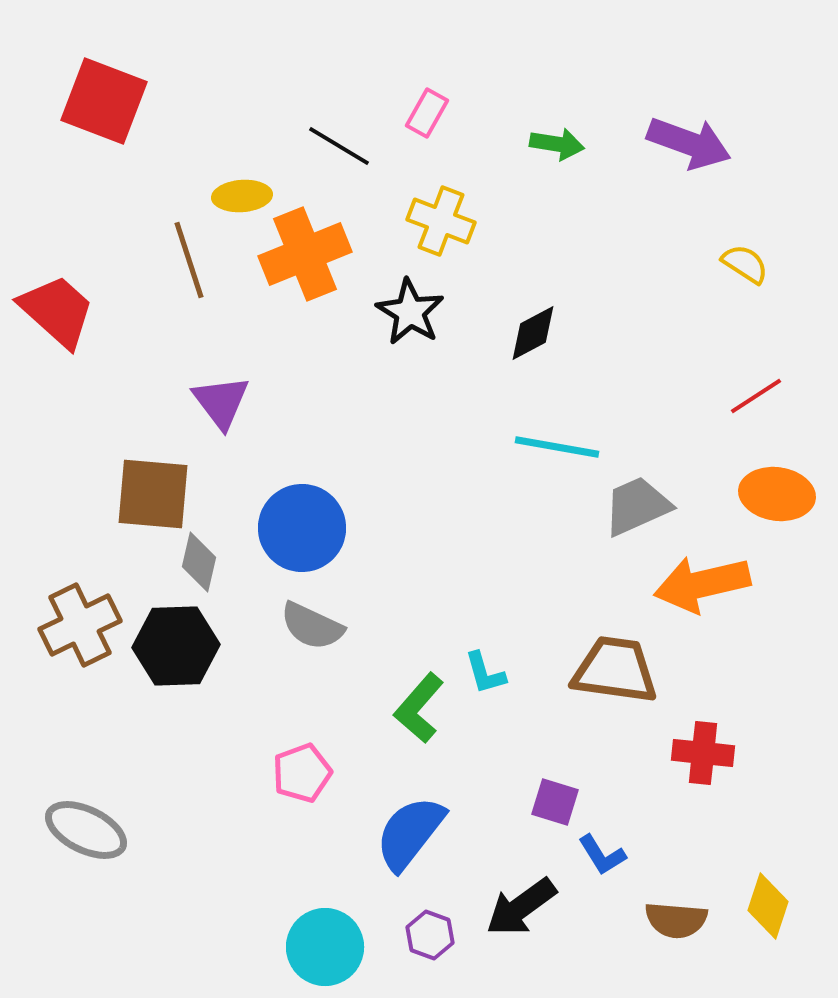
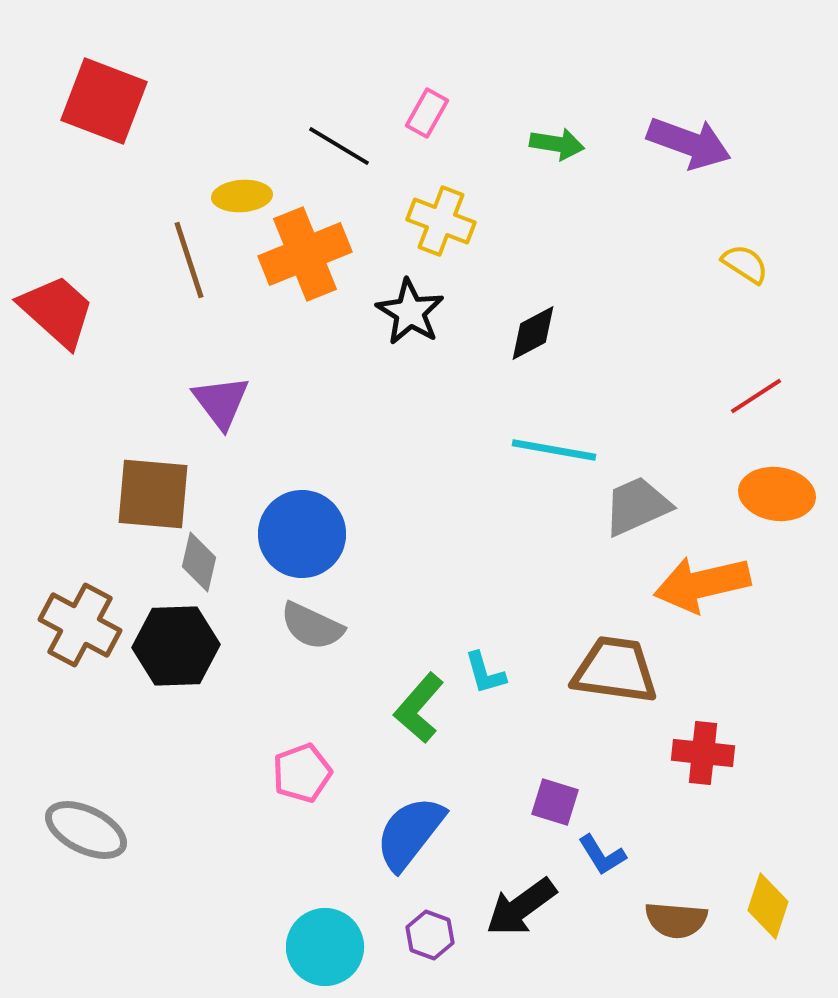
cyan line: moved 3 px left, 3 px down
blue circle: moved 6 px down
brown cross: rotated 36 degrees counterclockwise
